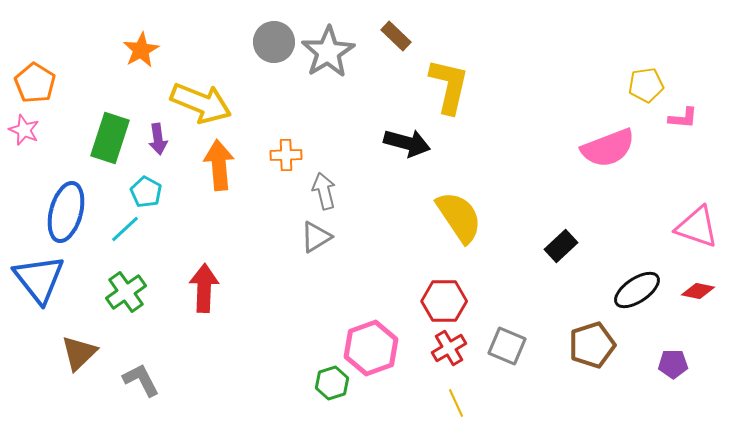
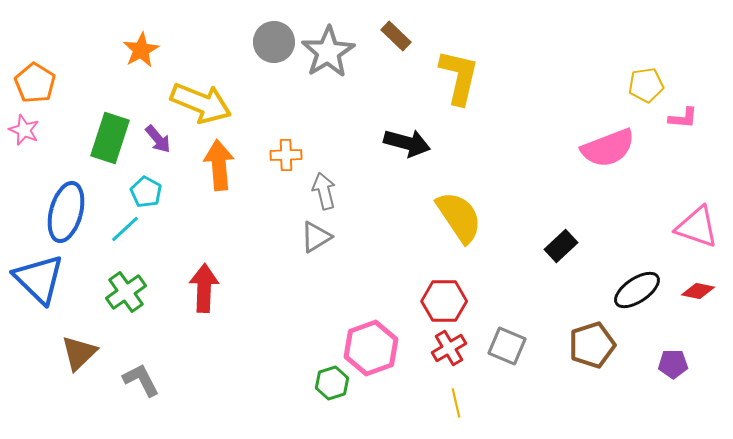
yellow L-shape: moved 10 px right, 9 px up
purple arrow: rotated 32 degrees counterclockwise
blue triangle: rotated 8 degrees counterclockwise
yellow line: rotated 12 degrees clockwise
